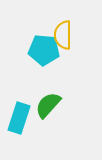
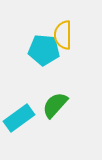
green semicircle: moved 7 px right
cyan rectangle: rotated 36 degrees clockwise
